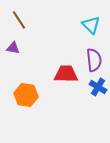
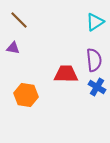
brown line: rotated 12 degrees counterclockwise
cyan triangle: moved 4 px right, 3 px up; rotated 42 degrees clockwise
blue cross: moved 1 px left
